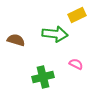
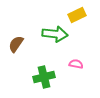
brown semicircle: moved 4 px down; rotated 72 degrees counterclockwise
pink semicircle: rotated 16 degrees counterclockwise
green cross: moved 1 px right
